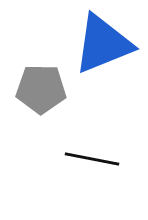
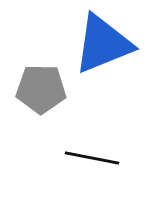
black line: moved 1 px up
